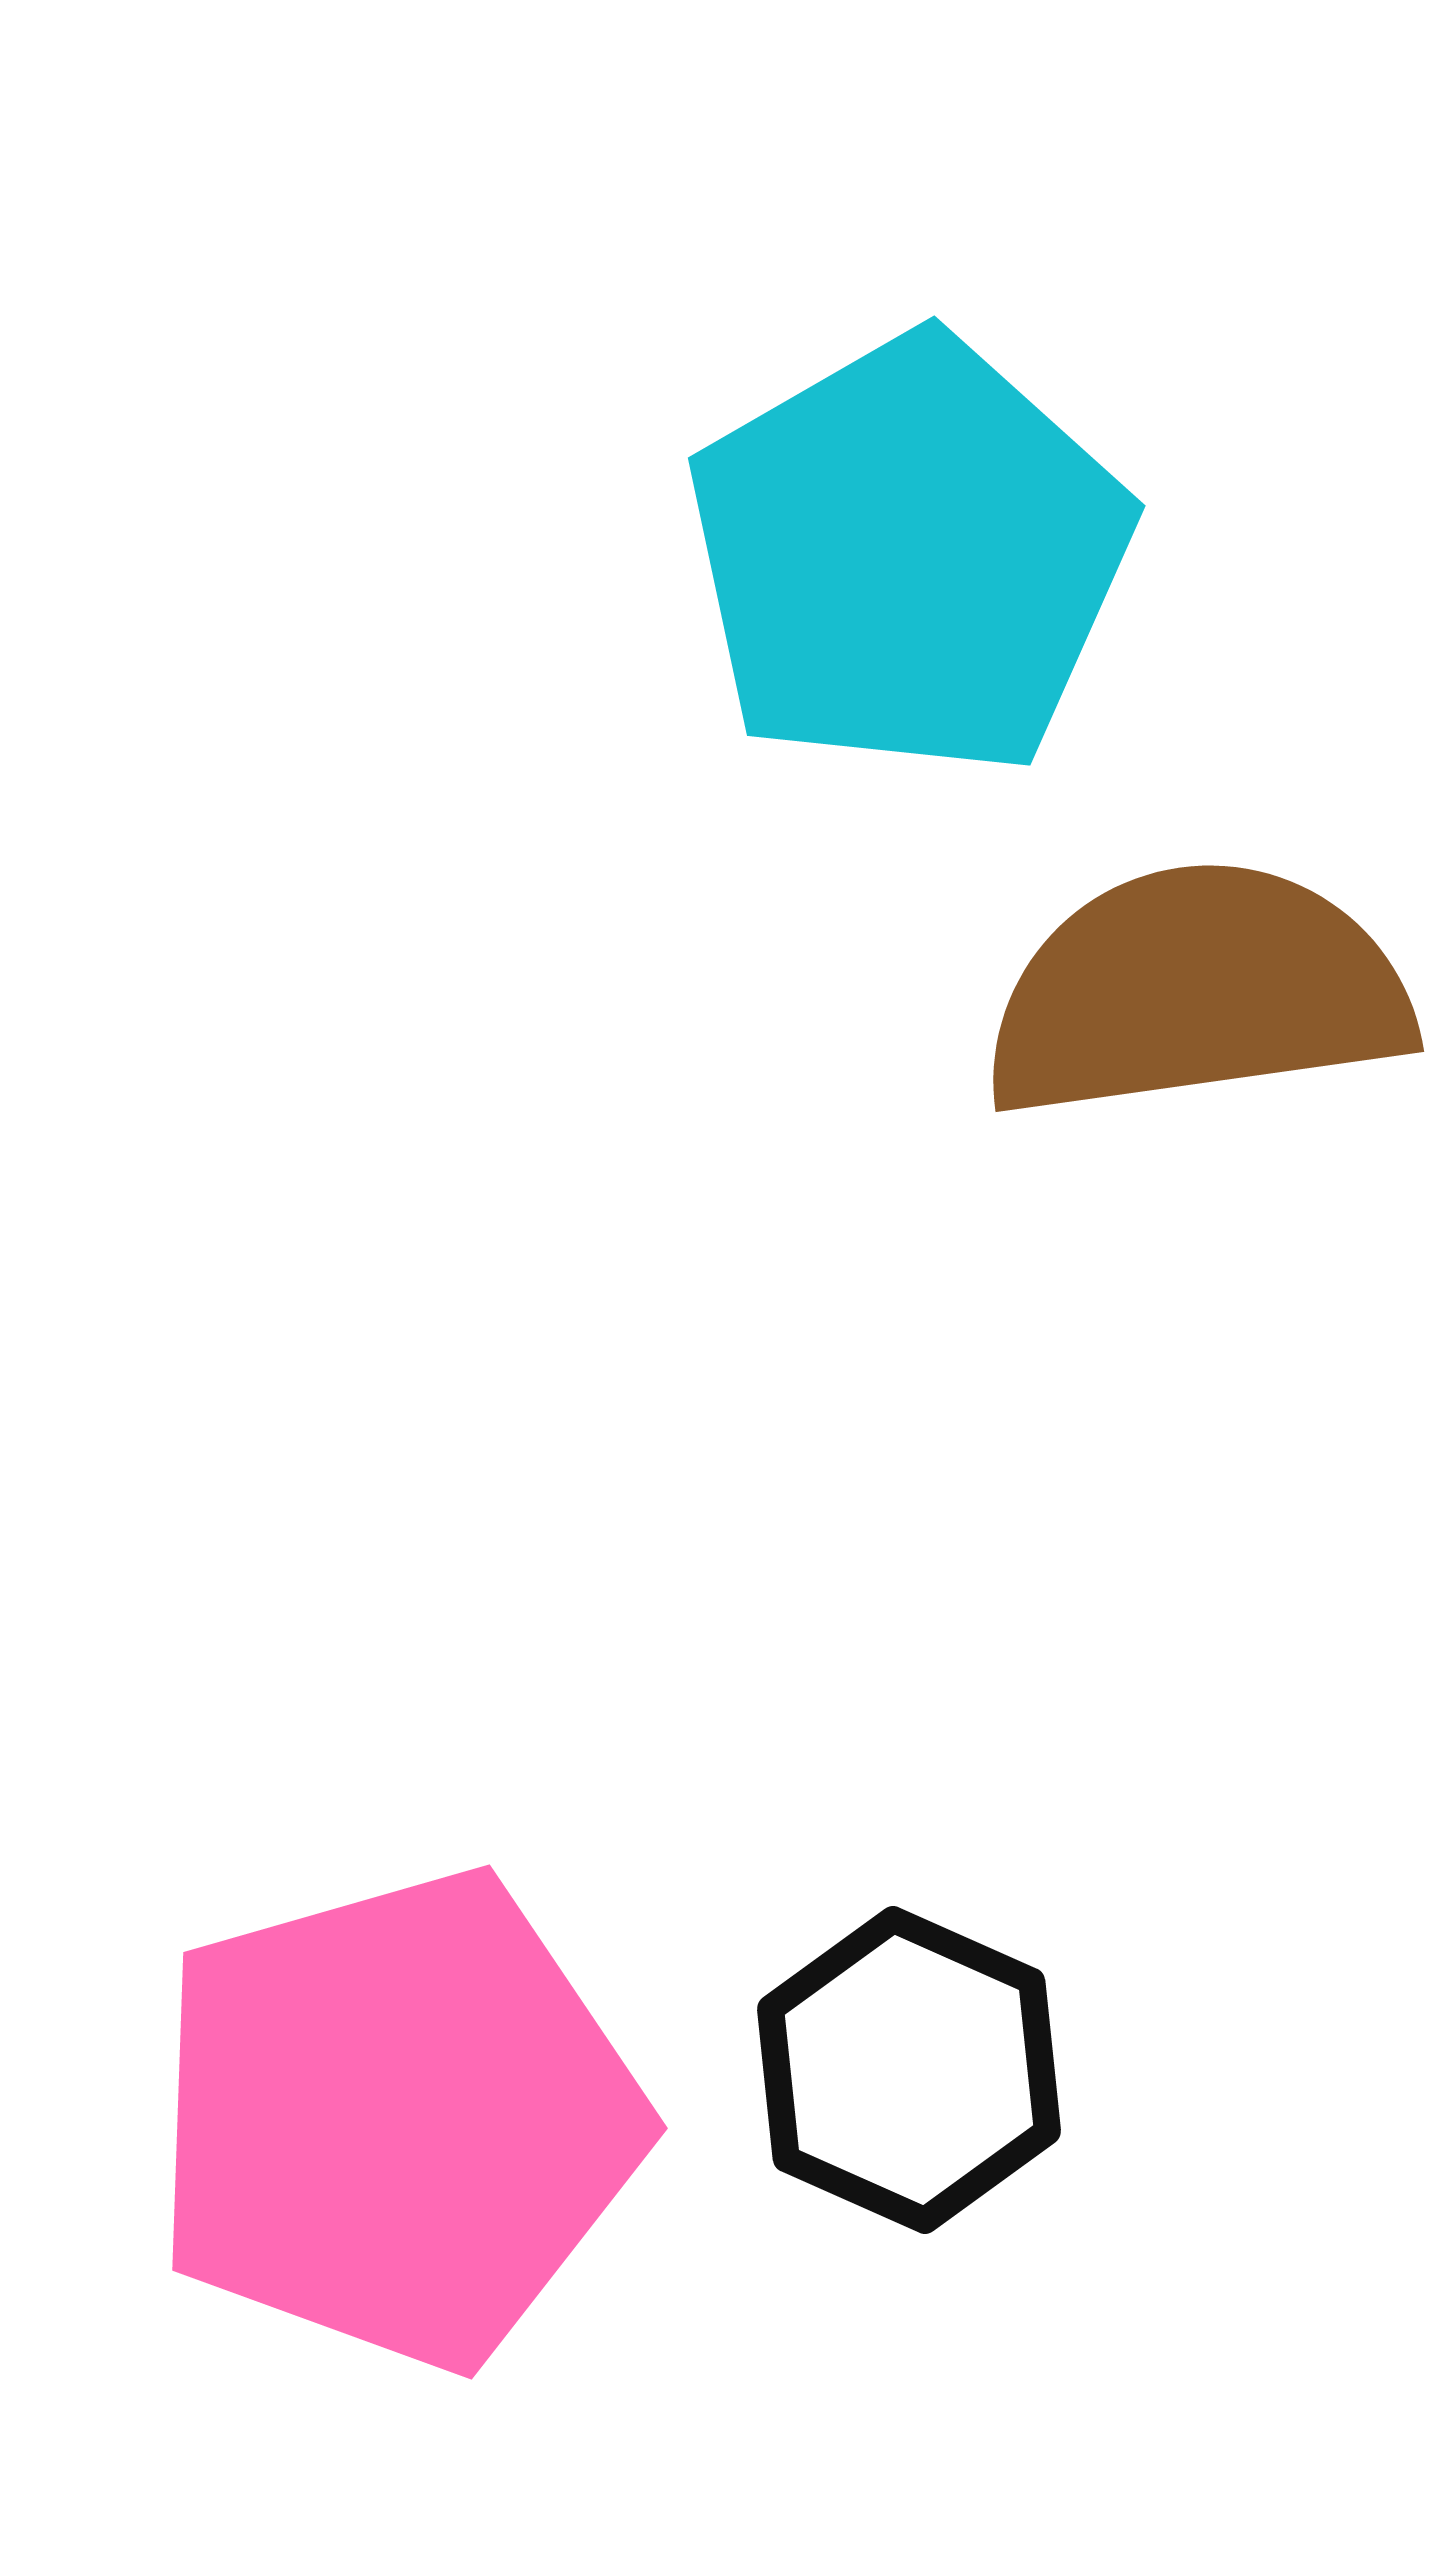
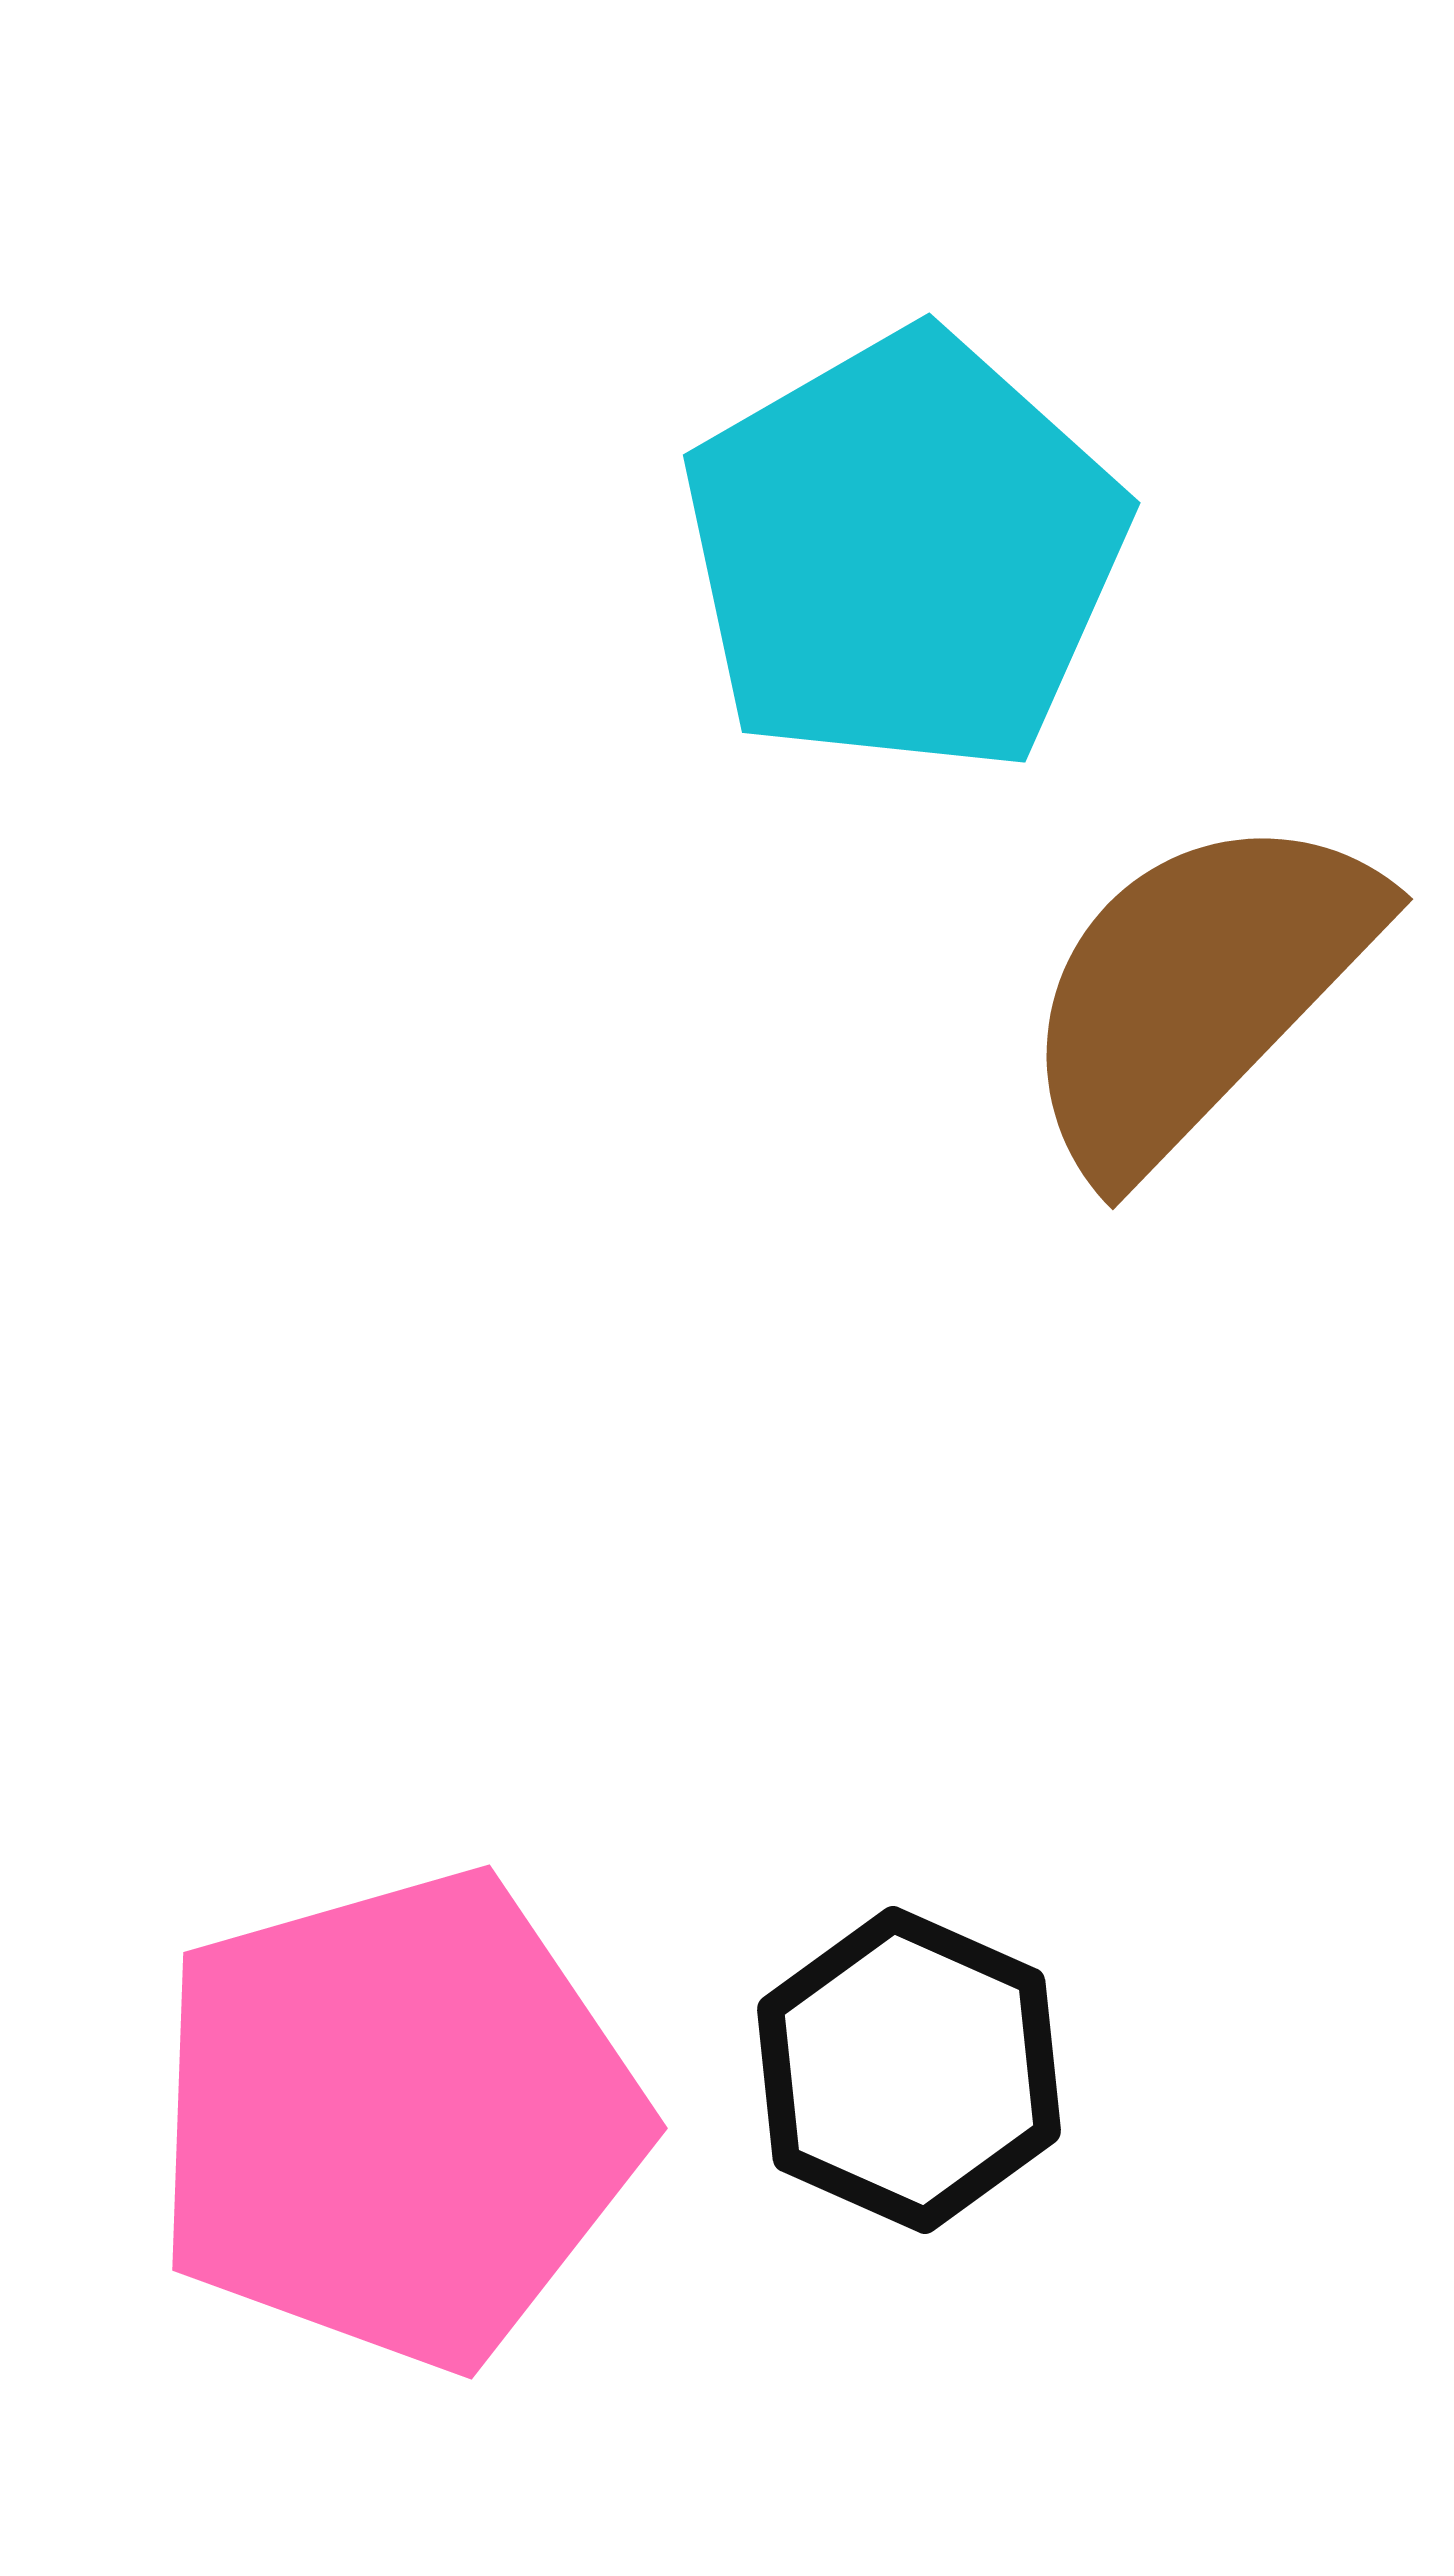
cyan pentagon: moved 5 px left, 3 px up
brown semicircle: rotated 38 degrees counterclockwise
